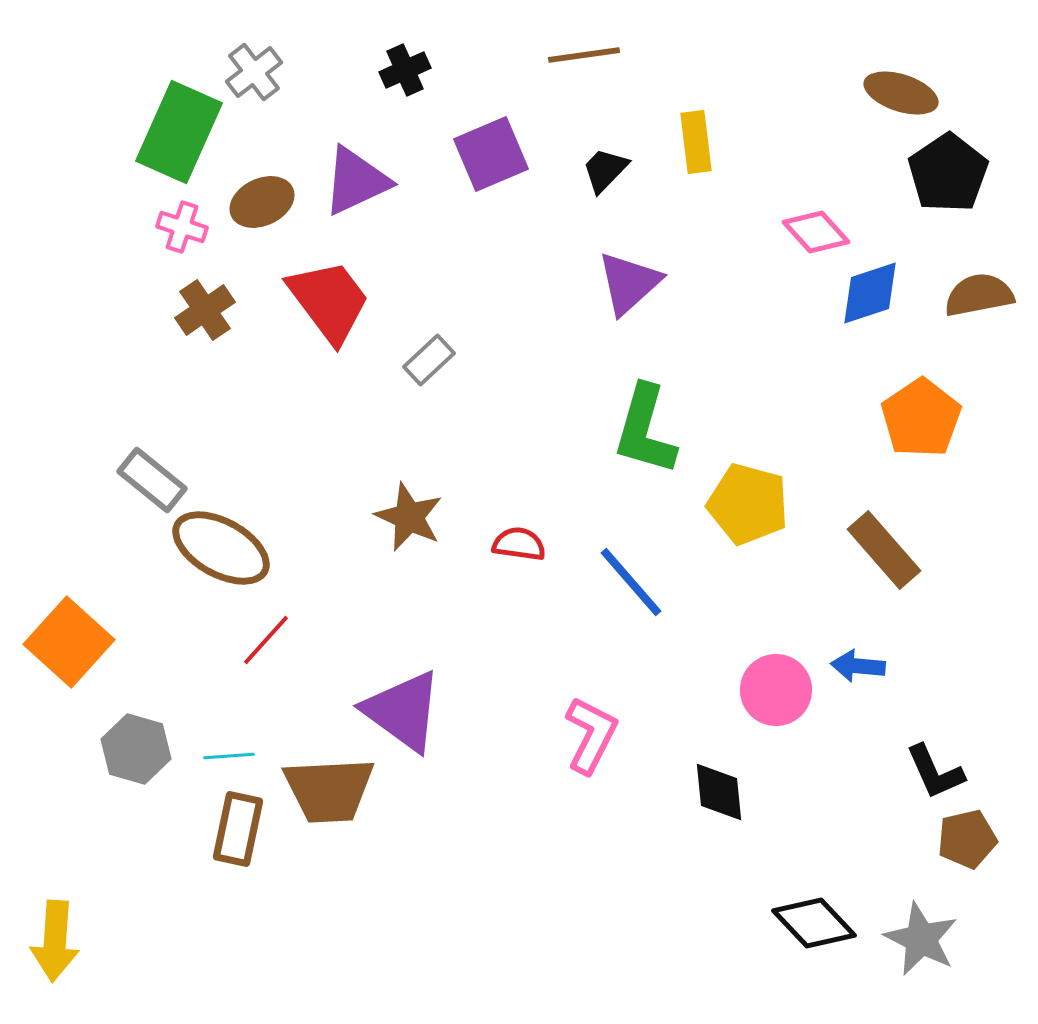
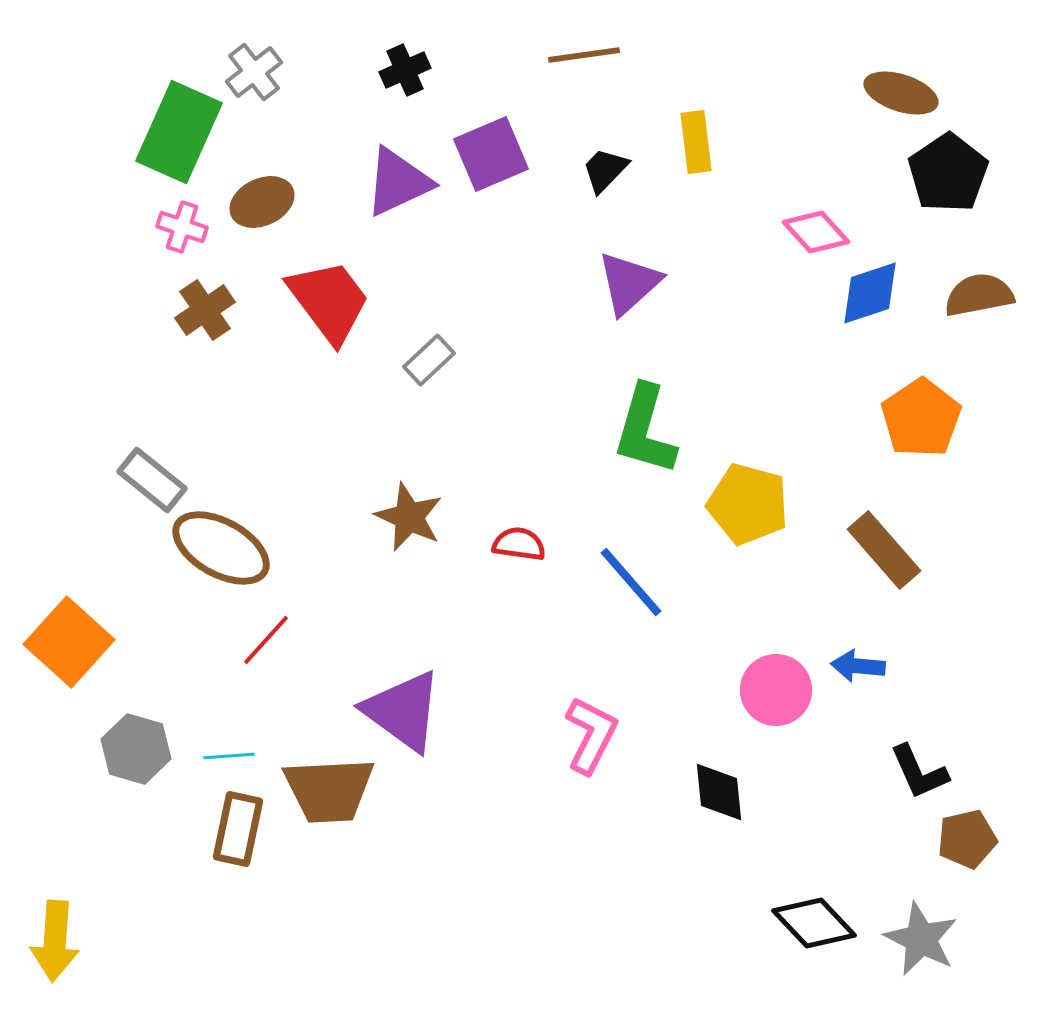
purple triangle at (356, 181): moved 42 px right, 1 px down
black L-shape at (935, 772): moved 16 px left
